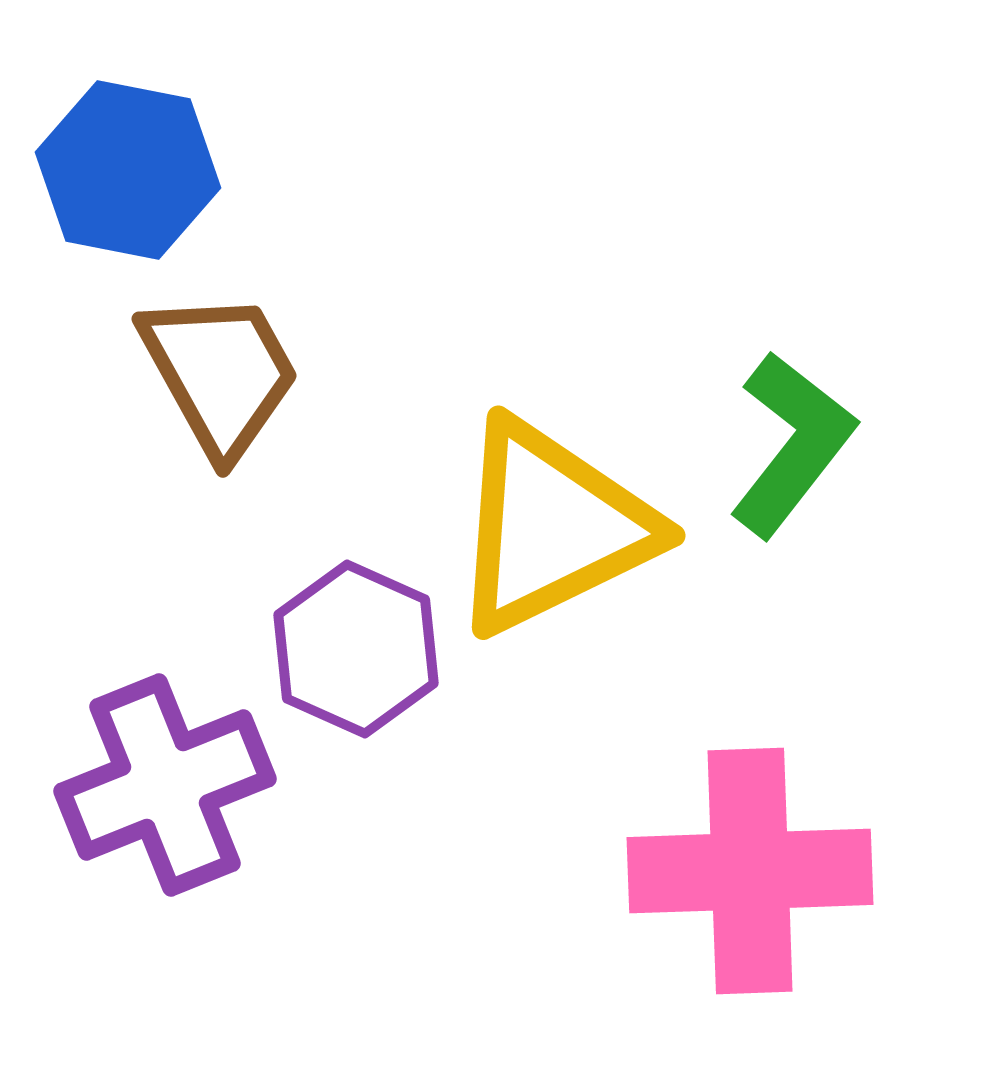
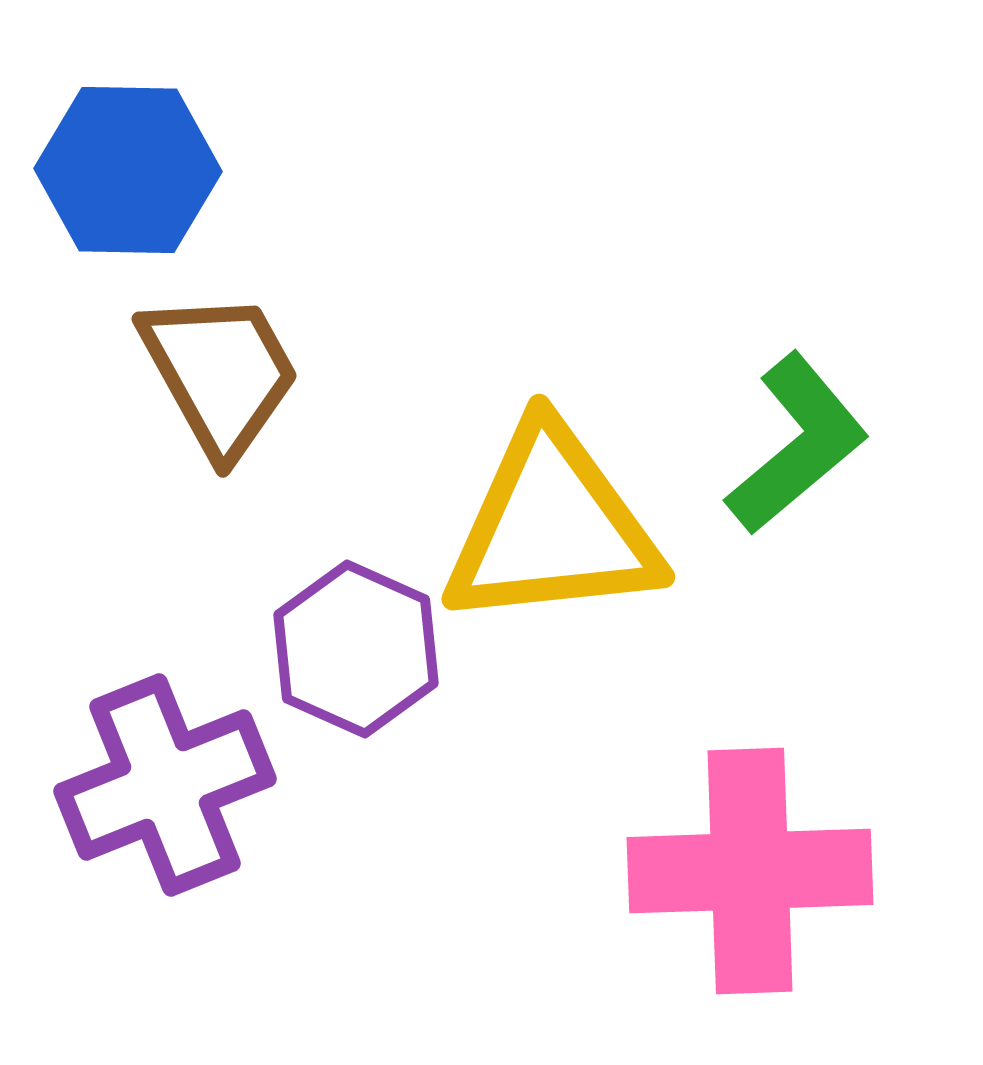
blue hexagon: rotated 10 degrees counterclockwise
green L-shape: moved 5 px right; rotated 12 degrees clockwise
yellow triangle: rotated 20 degrees clockwise
